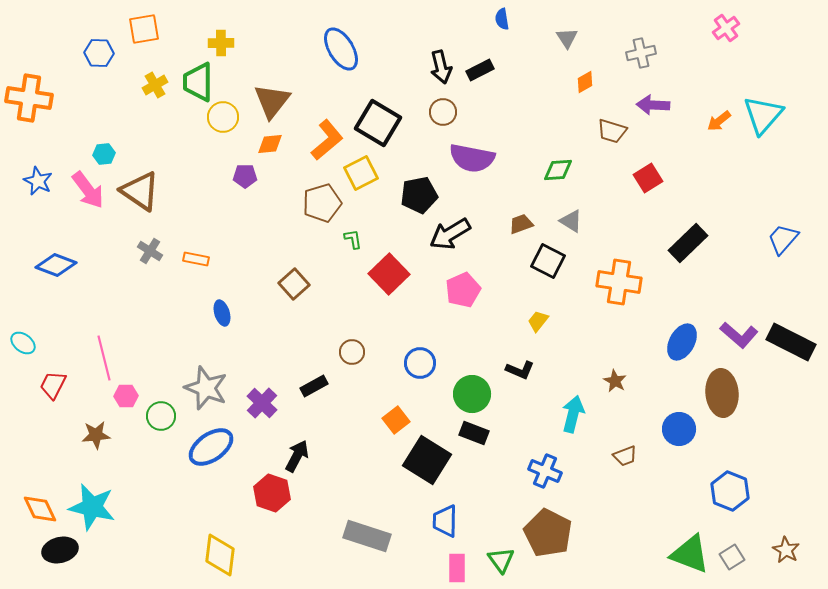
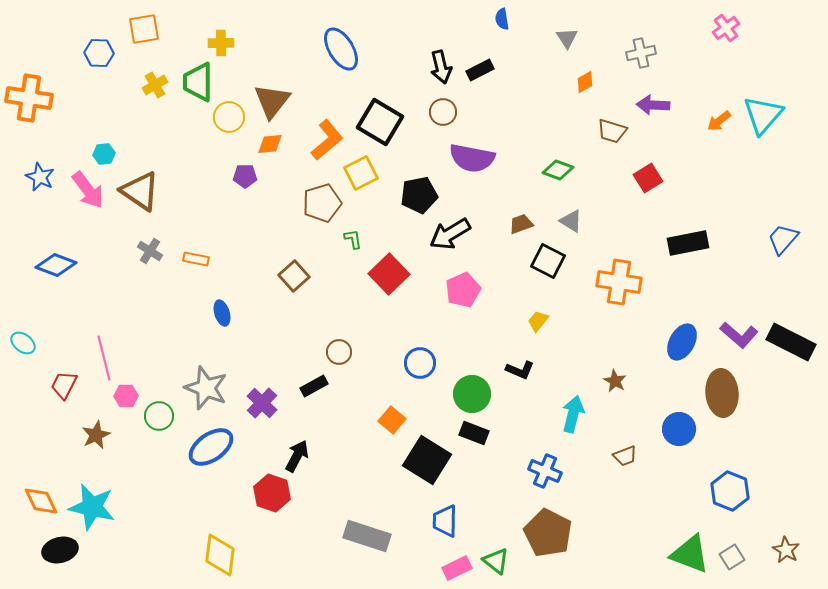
yellow circle at (223, 117): moved 6 px right
black square at (378, 123): moved 2 px right, 1 px up
green diamond at (558, 170): rotated 24 degrees clockwise
blue star at (38, 181): moved 2 px right, 4 px up
black rectangle at (688, 243): rotated 33 degrees clockwise
brown square at (294, 284): moved 8 px up
brown circle at (352, 352): moved 13 px left
red trapezoid at (53, 385): moved 11 px right
green circle at (161, 416): moved 2 px left
orange square at (396, 420): moved 4 px left; rotated 12 degrees counterclockwise
brown star at (96, 435): rotated 20 degrees counterclockwise
orange diamond at (40, 509): moved 1 px right, 8 px up
green triangle at (501, 560): moved 5 px left, 1 px down; rotated 16 degrees counterclockwise
pink rectangle at (457, 568): rotated 64 degrees clockwise
